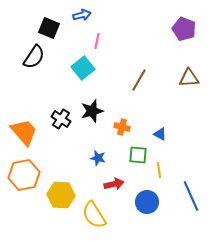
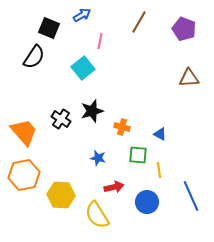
blue arrow: rotated 18 degrees counterclockwise
pink line: moved 3 px right
brown line: moved 58 px up
red arrow: moved 3 px down
yellow semicircle: moved 3 px right
